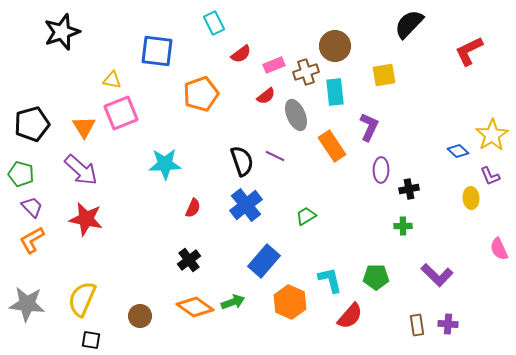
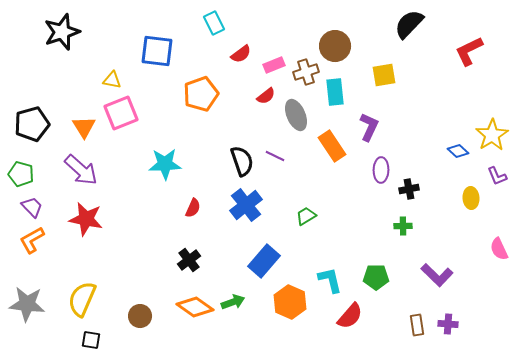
purple L-shape at (490, 176): moved 7 px right
